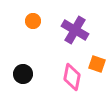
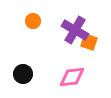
orange square: moved 8 px left, 22 px up
pink diamond: rotated 72 degrees clockwise
